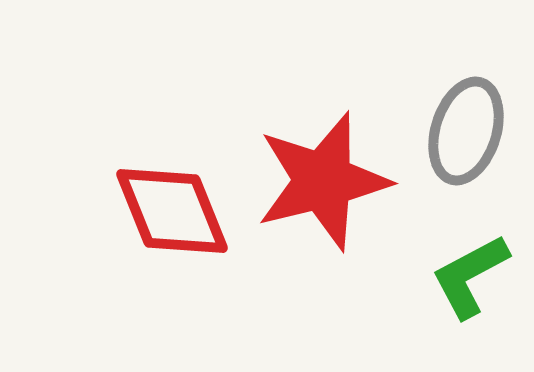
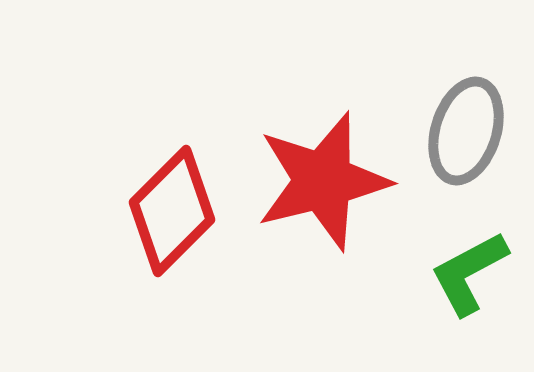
red diamond: rotated 67 degrees clockwise
green L-shape: moved 1 px left, 3 px up
